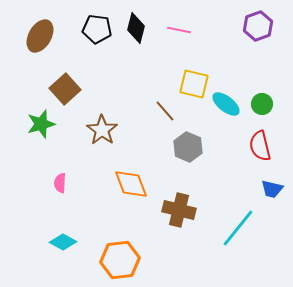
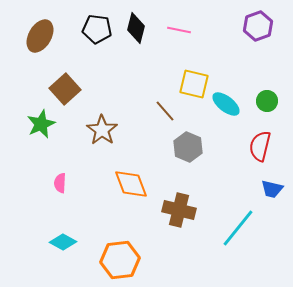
green circle: moved 5 px right, 3 px up
green star: rotated 8 degrees counterclockwise
red semicircle: rotated 28 degrees clockwise
